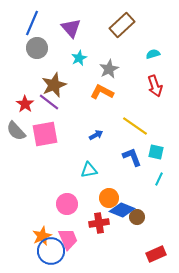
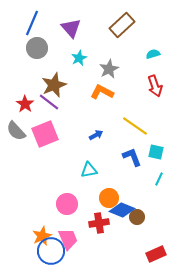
pink square: rotated 12 degrees counterclockwise
